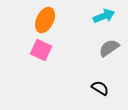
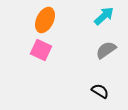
cyan arrow: rotated 20 degrees counterclockwise
gray semicircle: moved 3 px left, 2 px down
black semicircle: moved 3 px down
